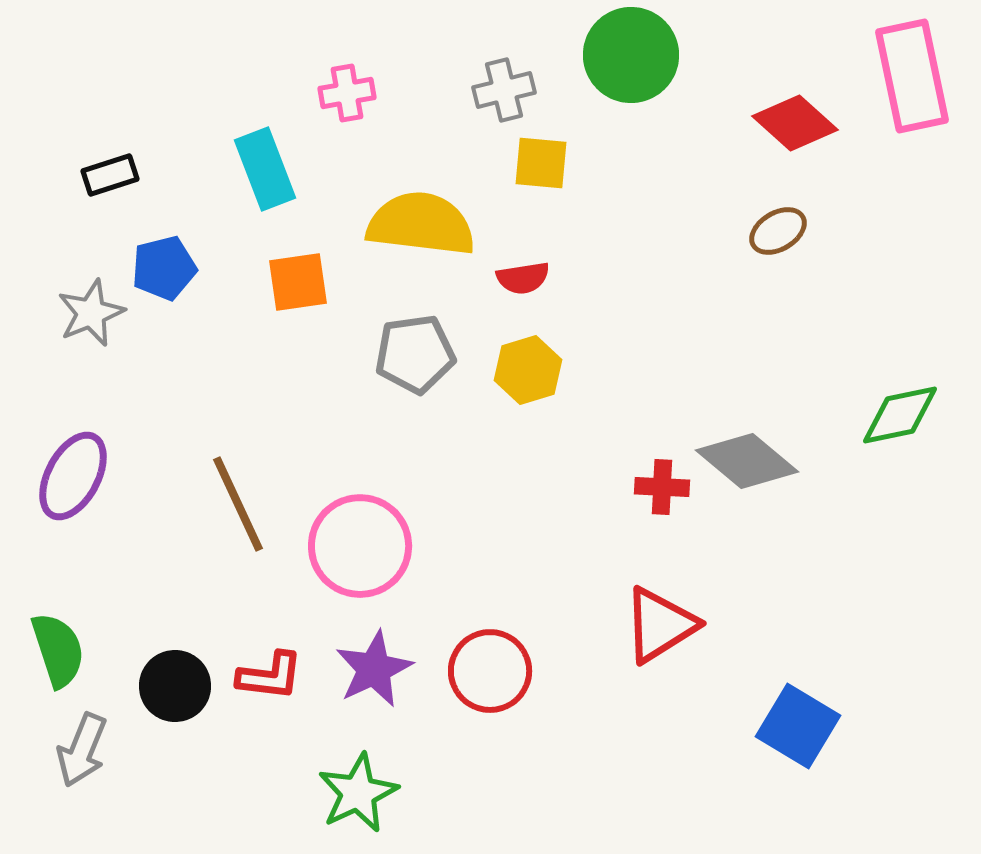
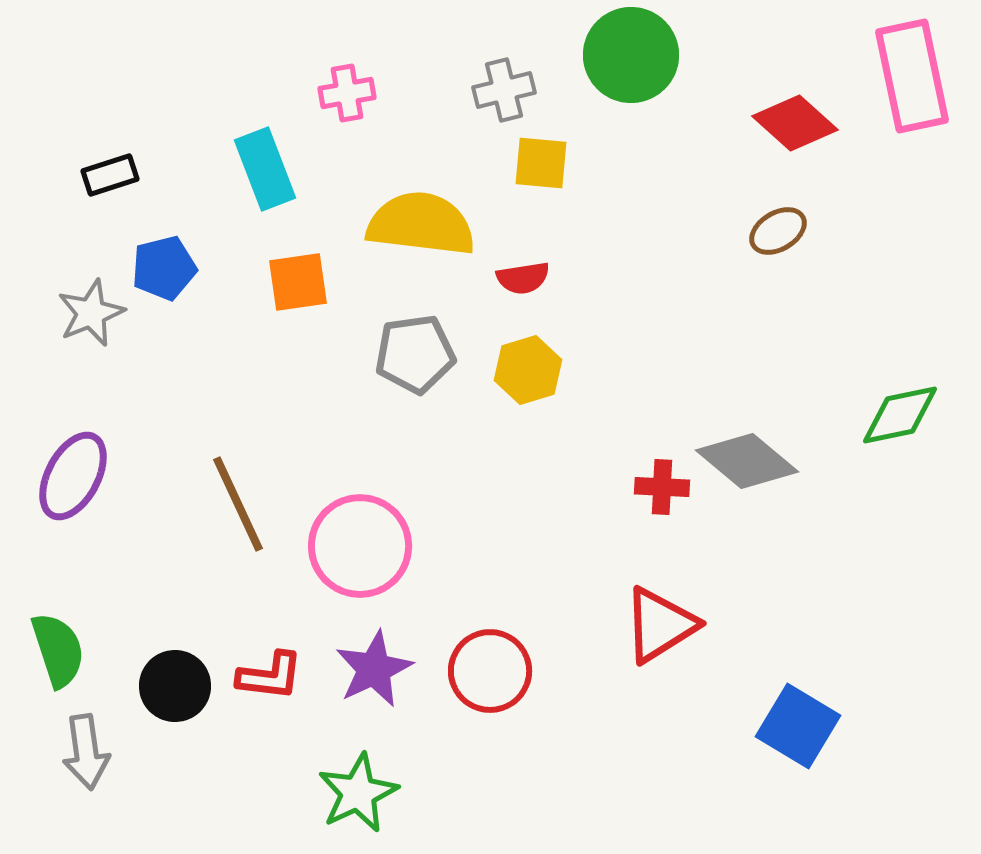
gray arrow: moved 4 px right, 2 px down; rotated 30 degrees counterclockwise
